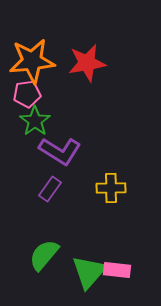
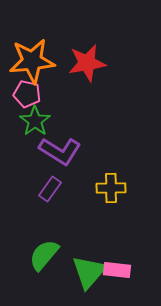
pink pentagon: rotated 20 degrees clockwise
